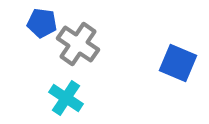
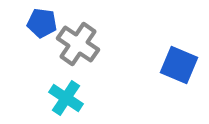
blue square: moved 1 px right, 2 px down
